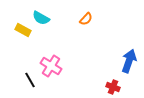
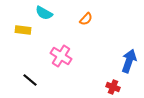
cyan semicircle: moved 3 px right, 5 px up
yellow rectangle: rotated 21 degrees counterclockwise
pink cross: moved 10 px right, 10 px up
black line: rotated 21 degrees counterclockwise
